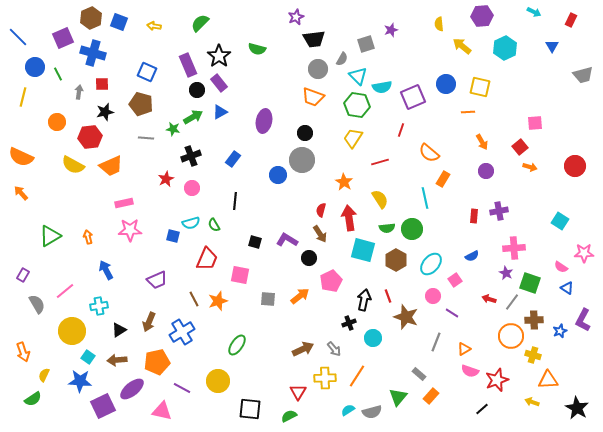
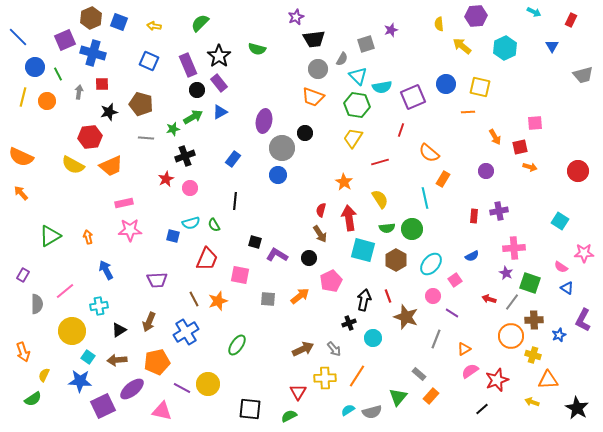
purple hexagon at (482, 16): moved 6 px left
purple square at (63, 38): moved 2 px right, 2 px down
blue square at (147, 72): moved 2 px right, 11 px up
black star at (105, 112): moved 4 px right
orange circle at (57, 122): moved 10 px left, 21 px up
green star at (173, 129): rotated 24 degrees counterclockwise
orange arrow at (482, 142): moved 13 px right, 5 px up
red square at (520, 147): rotated 28 degrees clockwise
black cross at (191, 156): moved 6 px left
gray circle at (302, 160): moved 20 px left, 12 px up
red circle at (575, 166): moved 3 px right, 5 px down
pink circle at (192, 188): moved 2 px left
purple L-shape at (287, 240): moved 10 px left, 15 px down
purple trapezoid at (157, 280): rotated 20 degrees clockwise
gray semicircle at (37, 304): rotated 30 degrees clockwise
blue star at (560, 331): moved 1 px left, 4 px down
blue cross at (182, 332): moved 4 px right
gray line at (436, 342): moved 3 px up
pink semicircle at (470, 371): rotated 126 degrees clockwise
yellow circle at (218, 381): moved 10 px left, 3 px down
